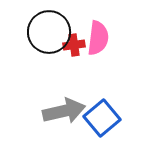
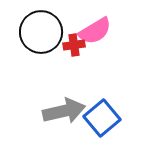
black circle: moved 8 px left
pink semicircle: moved 3 px left, 7 px up; rotated 52 degrees clockwise
